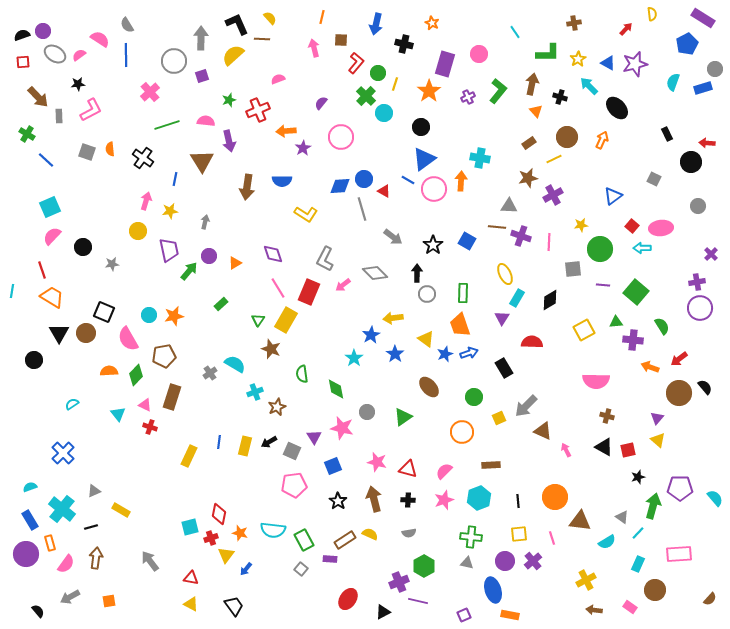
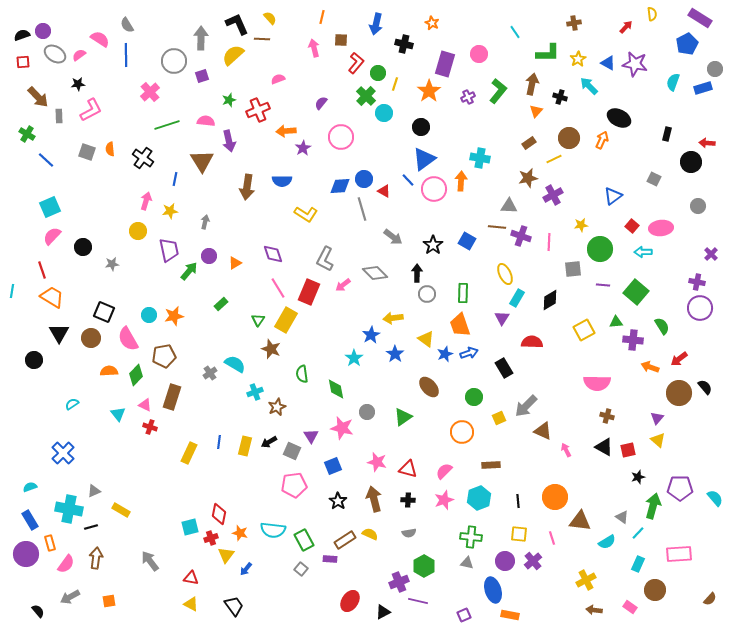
purple rectangle at (703, 18): moved 3 px left
red arrow at (626, 29): moved 2 px up
purple star at (635, 64): rotated 25 degrees clockwise
black ellipse at (617, 108): moved 2 px right, 10 px down; rotated 20 degrees counterclockwise
orange triangle at (536, 111): rotated 24 degrees clockwise
black rectangle at (667, 134): rotated 40 degrees clockwise
brown circle at (567, 137): moved 2 px right, 1 px down
blue line at (408, 180): rotated 16 degrees clockwise
cyan arrow at (642, 248): moved 1 px right, 4 px down
purple cross at (697, 282): rotated 21 degrees clockwise
brown circle at (86, 333): moved 5 px right, 5 px down
pink semicircle at (596, 381): moved 1 px right, 2 px down
purple triangle at (314, 437): moved 3 px left, 1 px up
yellow rectangle at (189, 456): moved 3 px up
cyan cross at (62, 509): moved 7 px right; rotated 28 degrees counterclockwise
yellow square at (519, 534): rotated 12 degrees clockwise
red ellipse at (348, 599): moved 2 px right, 2 px down
